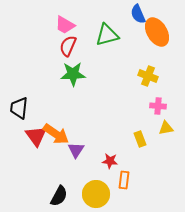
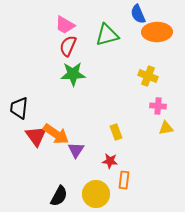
orange ellipse: rotated 60 degrees counterclockwise
yellow rectangle: moved 24 px left, 7 px up
